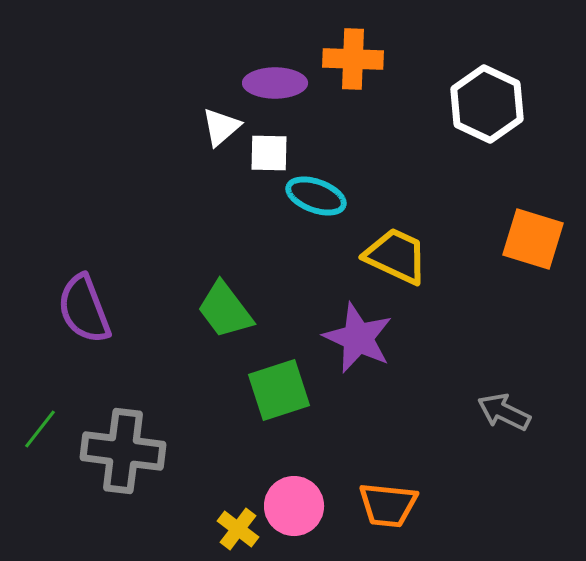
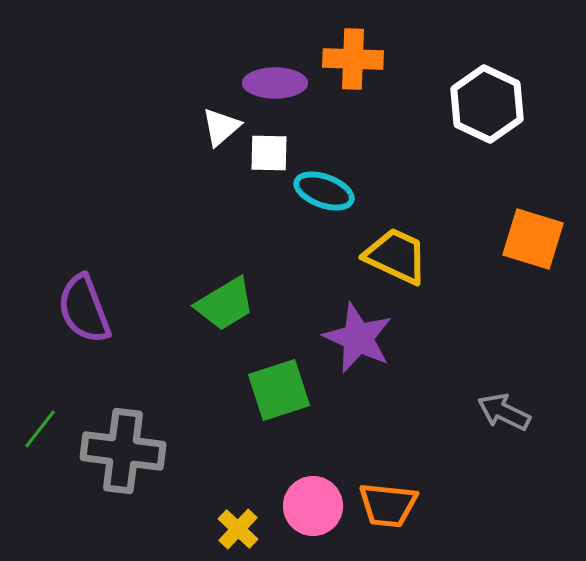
cyan ellipse: moved 8 px right, 5 px up
green trapezoid: moved 6 px up; rotated 84 degrees counterclockwise
pink circle: moved 19 px right
yellow cross: rotated 6 degrees clockwise
